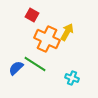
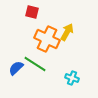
red square: moved 3 px up; rotated 16 degrees counterclockwise
